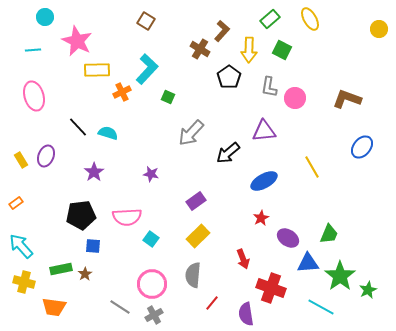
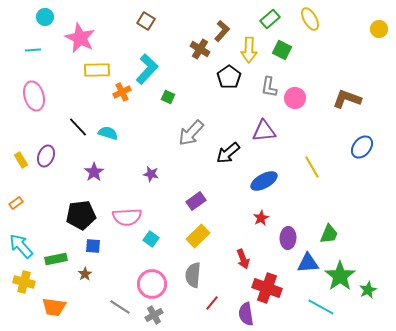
pink star at (77, 41): moved 3 px right, 3 px up
purple ellipse at (288, 238): rotated 60 degrees clockwise
green rectangle at (61, 269): moved 5 px left, 10 px up
red cross at (271, 288): moved 4 px left
